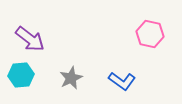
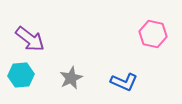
pink hexagon: moved 3 px right
blue L-shape: moved 2 px right, 1 px down; rotated 12 degrees counterclockwise
